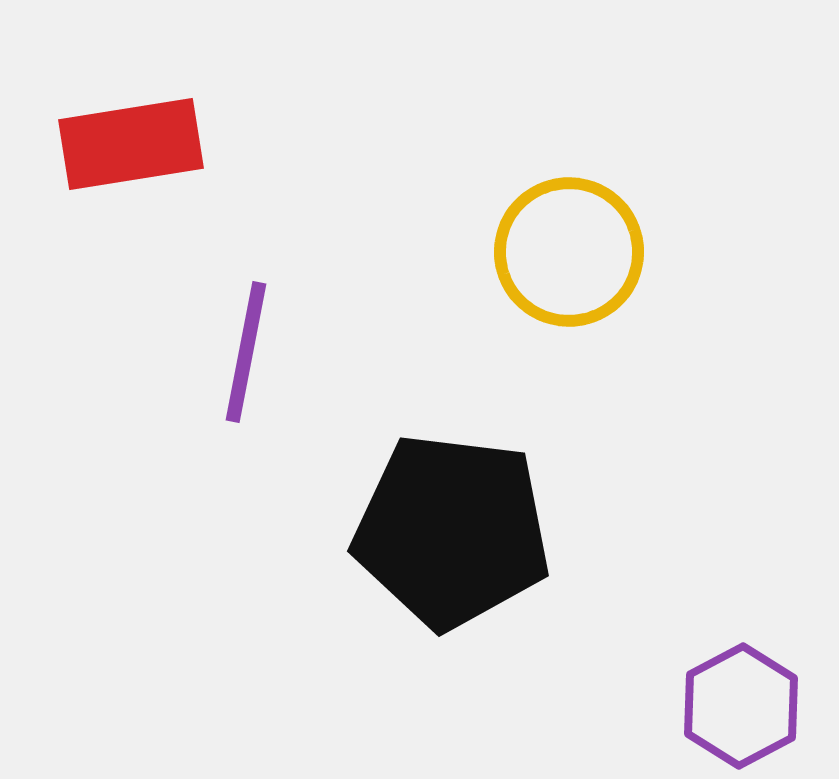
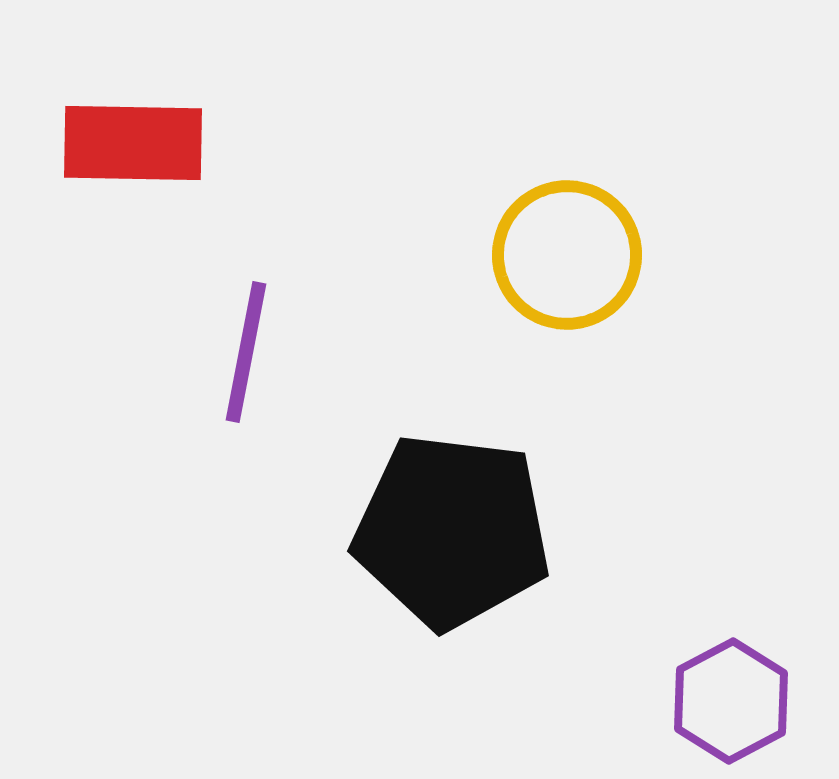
red rectangle: moved 2 px right, 1 px up; rotated 10 degrees clockwise
yellow circle: moved 2 px left, 3 px down
purple hexagon: moved 10 px left, 5 px up
